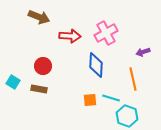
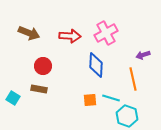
brown arrow: moved 10 px left, 16 px down
purple arrow: moved 3 px down
cyan square: moved 16 px down
